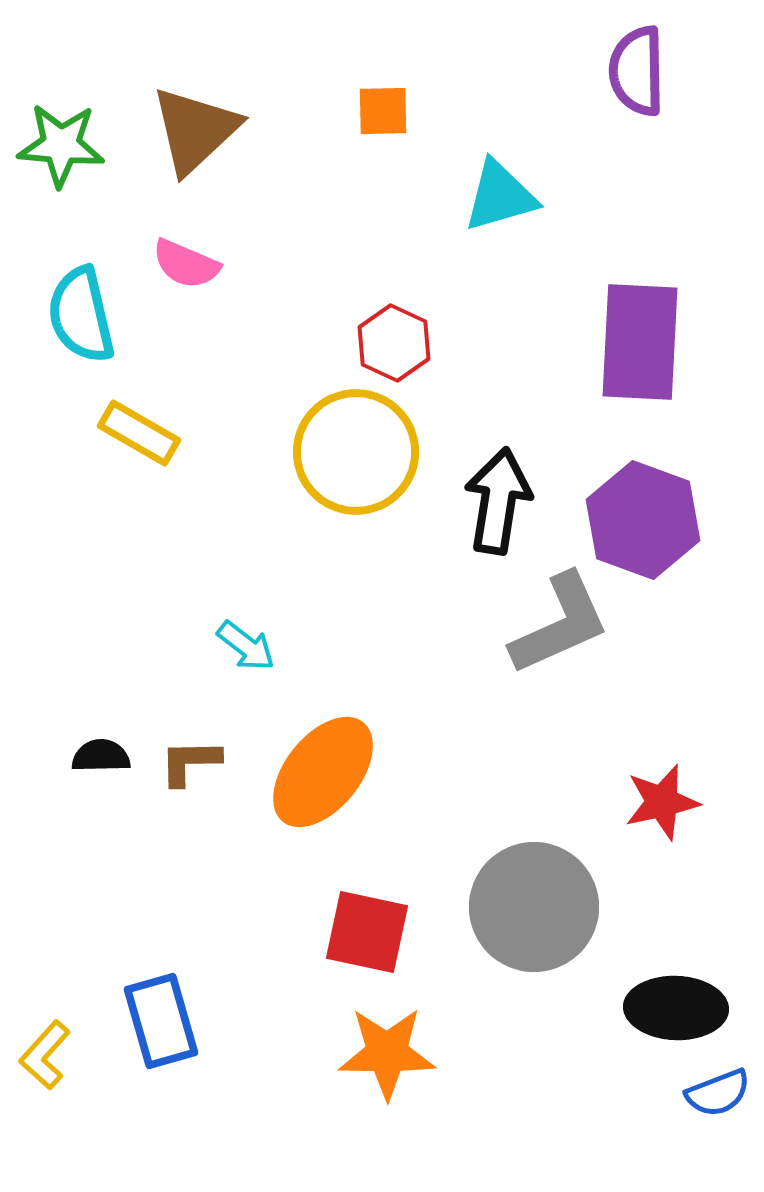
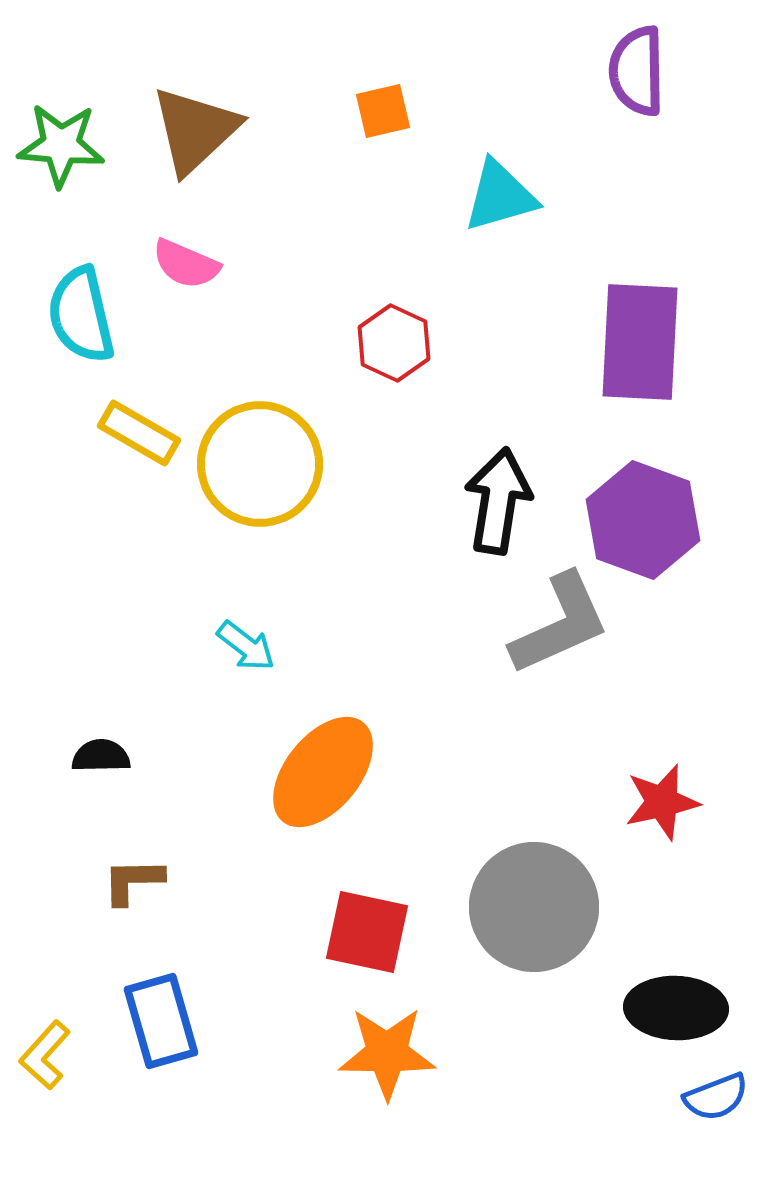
orange square: rotated 12 degrees counterclockwise
yellow circle: moved 96 px left, 12 px down
brown L-shape: moved 57 px left, 119 px down
blue semicircle: moved 2 px left, 4 px down
